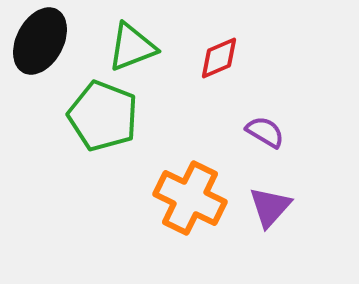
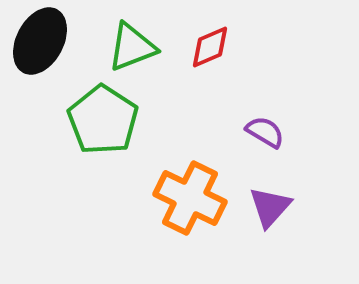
red diamond: moved 9 px left, 11 px up
green pentagon: moved 4 px down; rotated 12 degrees clockwise
